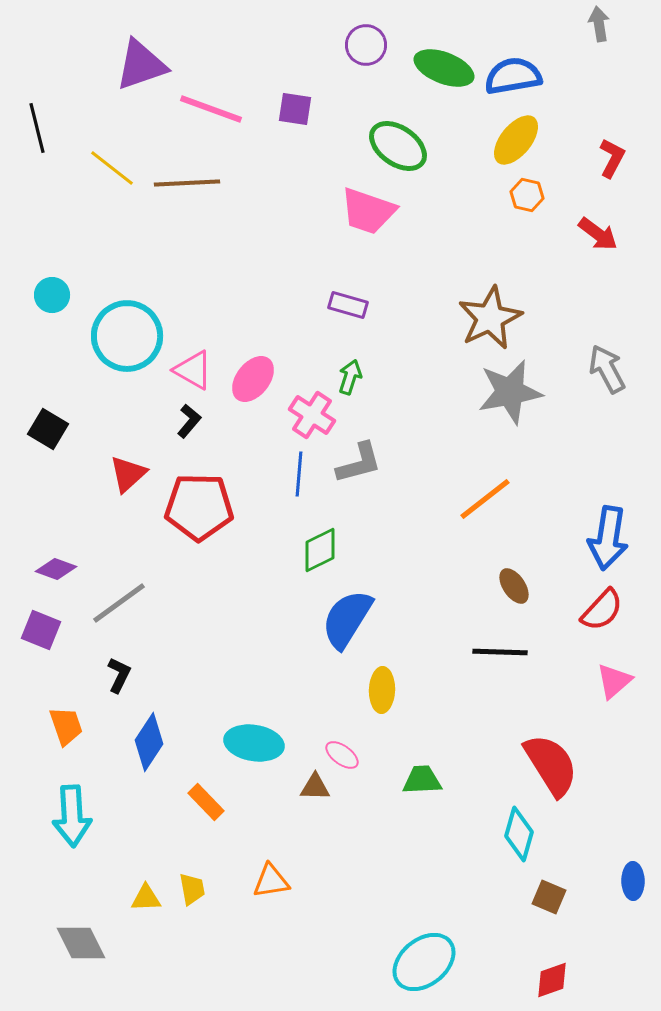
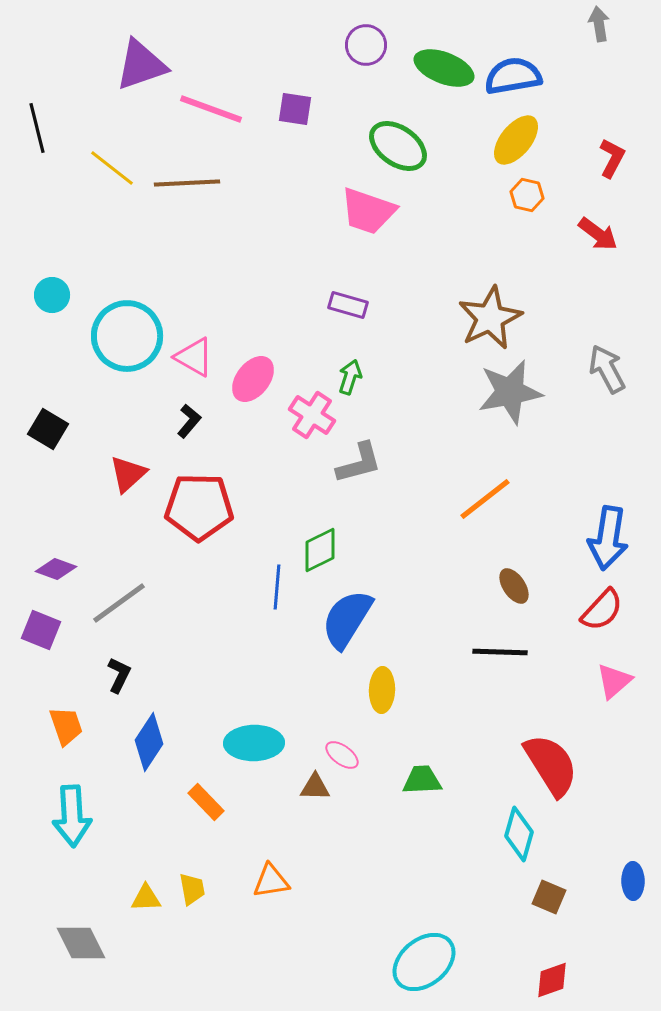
pink triangle at (193, 370): moved 1 px right, 13 px up
blue line at (299, 474): moved 22 px left, 113 px down
cyan ellipse at (254, 743): rotated 10 degrees counterclockwise
